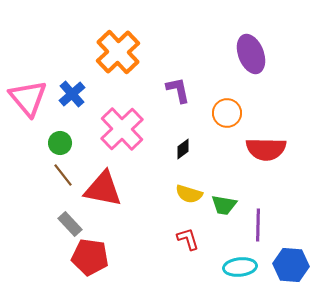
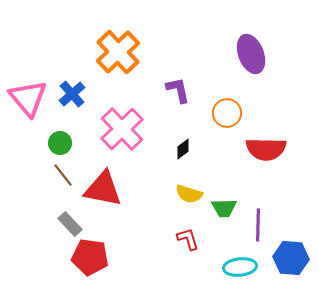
green trapezoid: moved 3 px down; rotated 12 degrees counterclockwise
blue hexagon: moved 7 px up
